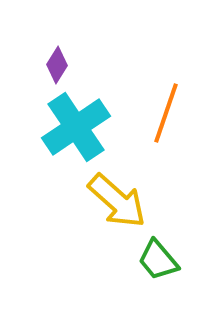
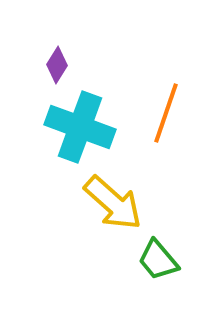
cyan cross: moved 4 px right; rotated 36 degrees counterclockwise
yellow arrow: moved 4 px left, 2 px down
